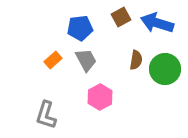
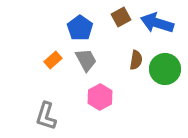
blue pentagon: rotated 30 degrees counterclockwise
gray L-shape: moved 1 px down
